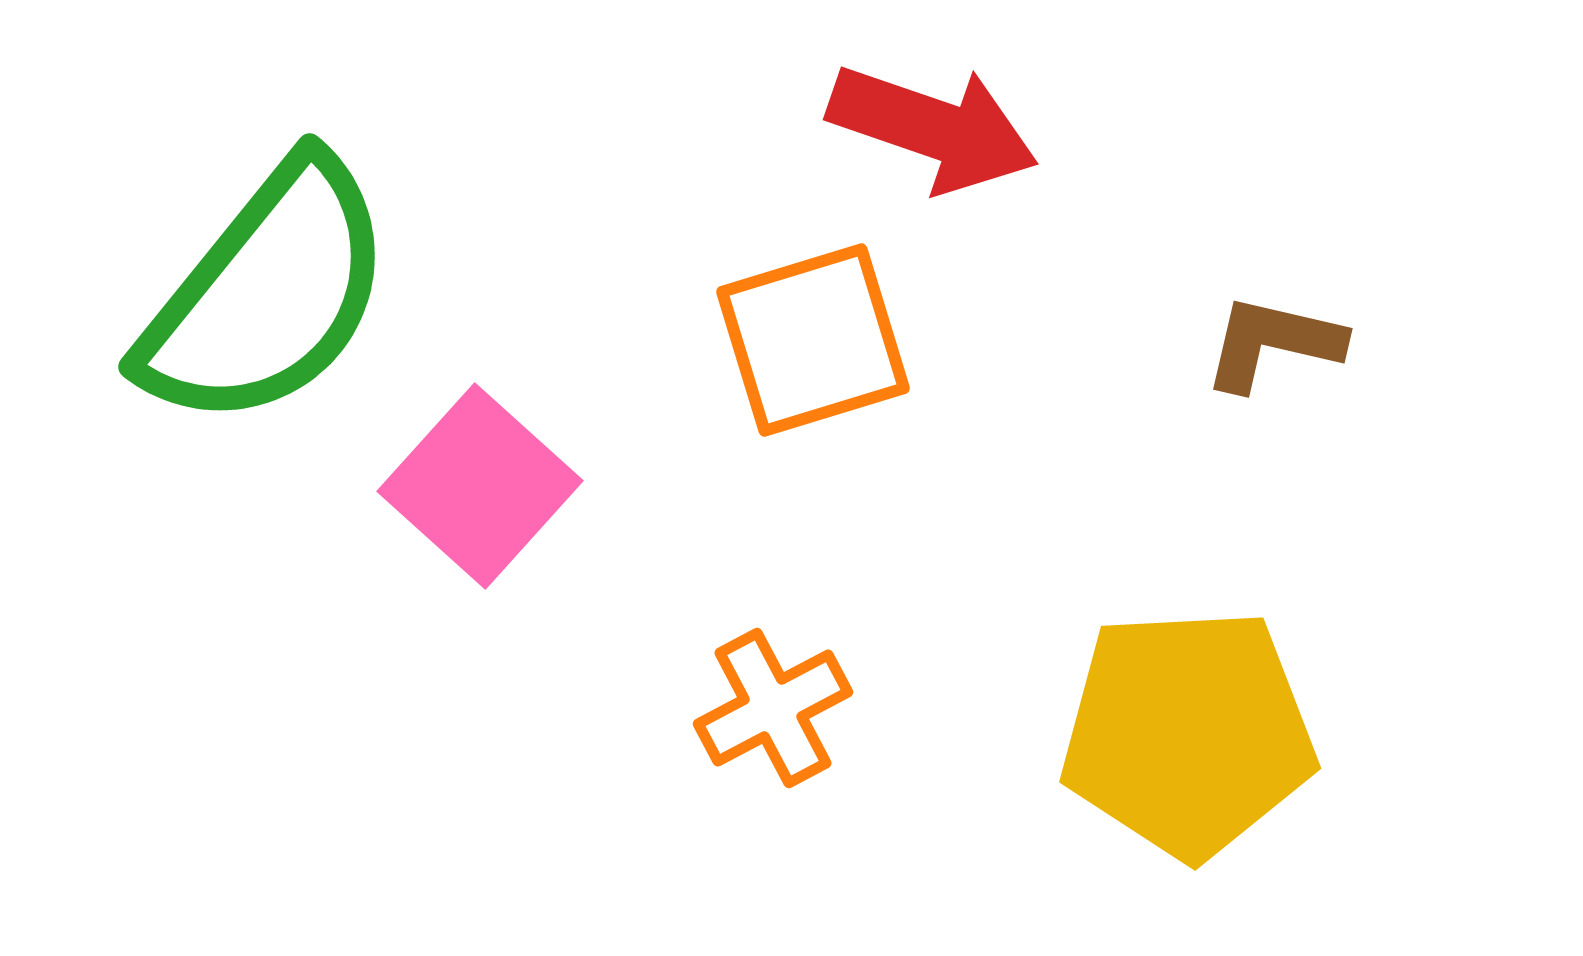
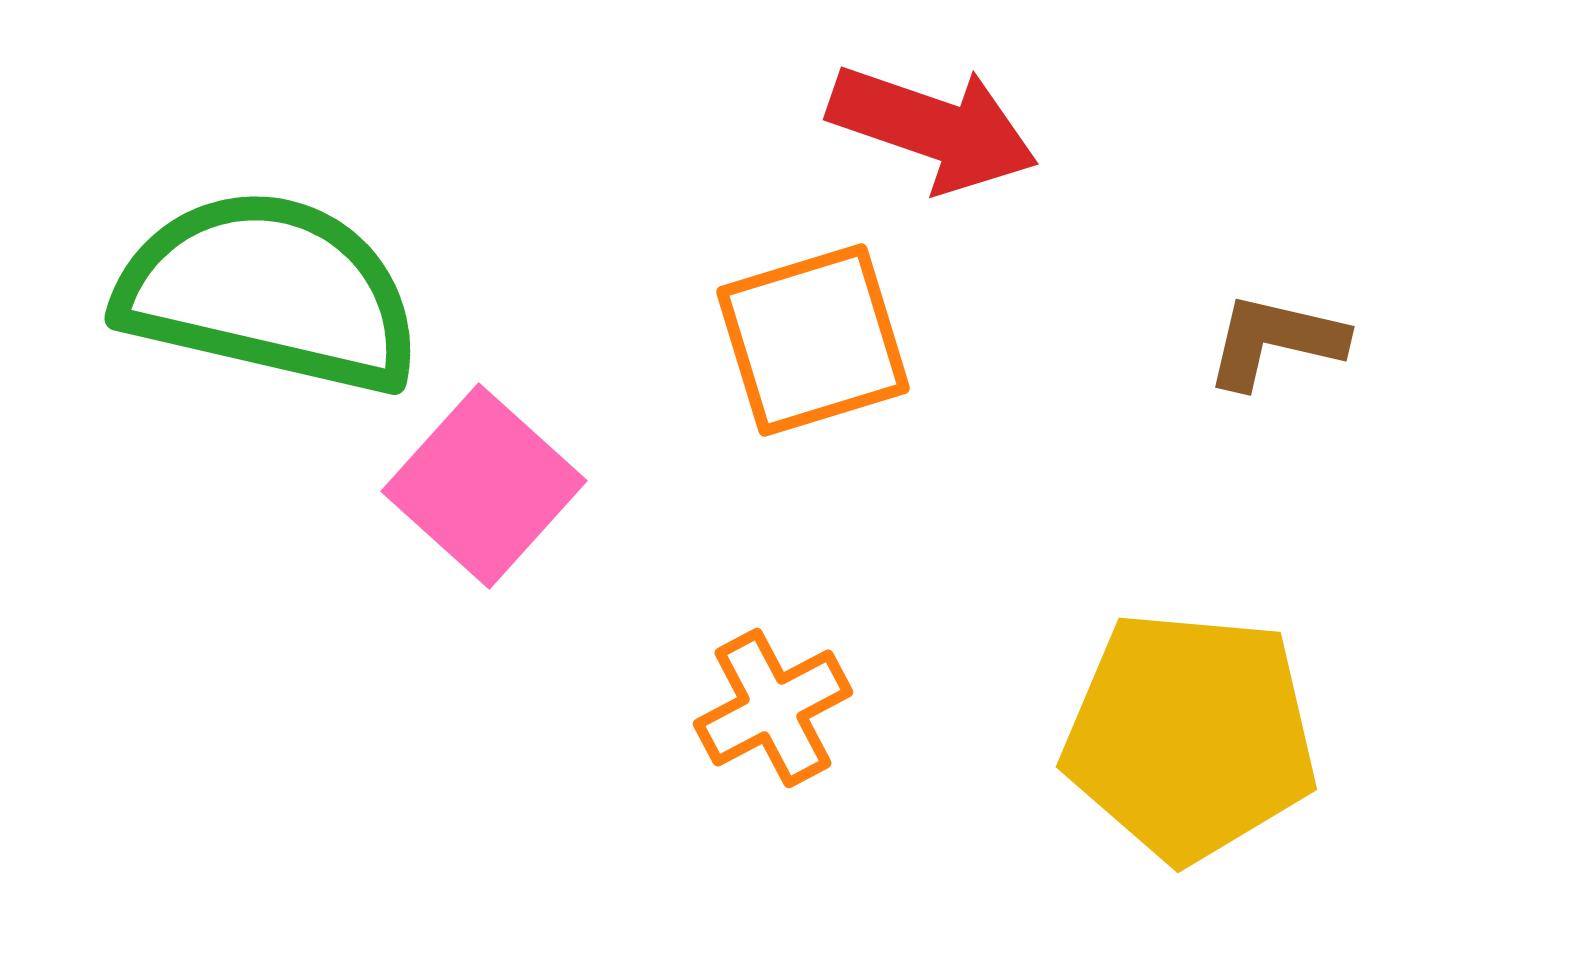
green semicircle: moved 2 px right, 2 px up; rotated 116 degrees counterclockwise
brown L-shape: moved 2 px right, 2 px up
pink square: moved 4 px right
yellow pentagon: moved 2 px right, 3 px down; rotated 8 degrees clockwise
